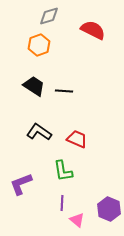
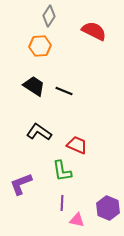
gray diamond: rotated 40 degrees counterclockwise
red semicircle: moved 1 px right, 1 px down
orange hexagon: moved 1 px right, 1 px down; rotated 15 degrees clockwise
black line: rotated 18 degrees clockwise
red trapezoid: moved 6 px down
green L-shape: moved 1 px left
purple hexagon: moved 1 px left, 1 px up
pink triangle: rotated 28 degrees counterclockwise
